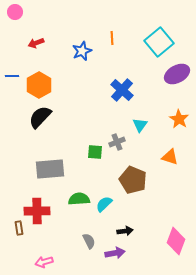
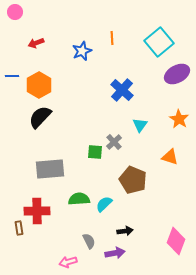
gray cross: moved 3 px left; rotated 21 degrees counterclockwise
pink arrow: moved 24 px right
